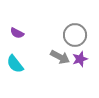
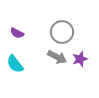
gray circle: moved 13 px left, 3 px up
gray arrow: moved 3 px left
